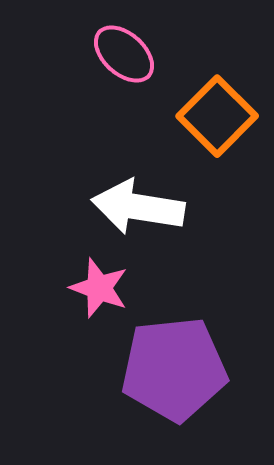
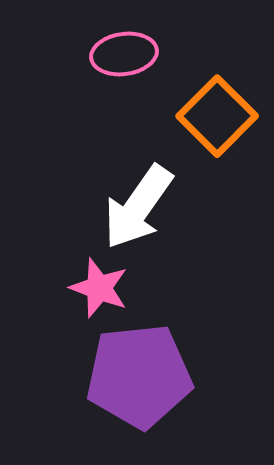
pink ellipse: rotated 50 degrees counterclockwise
white arrow: rotated 64 degrees counterclockwise
purple pentagon: moved 35 px left, 7 px down
